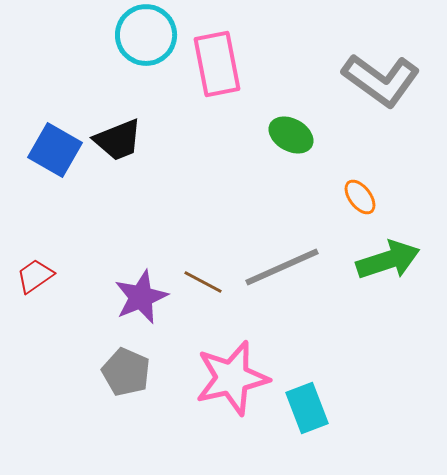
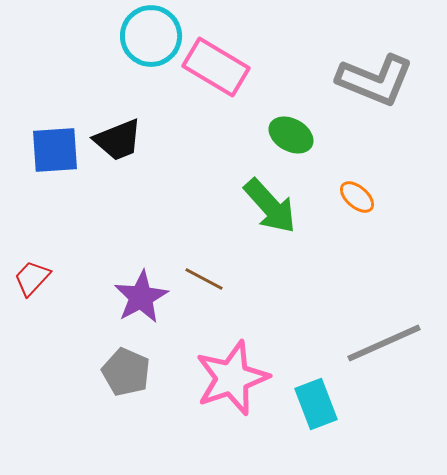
cyan circle: moved 5 px right, 1 px down
pink rectangle: moved 1 px left, 3 px down; rotated 48 degrees counterclockwise
gray L-shape: moved 6 px left; rotated 14 degrees counterclockwise
blue square: rotated 34 degrees counterclockwise
orange ellipse: moved 3 px left; rotated 12 degrees counterclockwise
green arrow: moved 118 px left, 54 px up; rotated 66 degrees clockwise
gray line: moved 102 px right, 76 px down
red trapezoid: moved 3 px left, 2 px down; rotated 12 degrees counterclockwise
brown line: moved 1 px right, 3 px up
purple star: rotated 6 degrees counterclockwise
pink star: rotated 6 degrees counterclockwise
cyan rectangle: moved 9 px right, 4 px up
